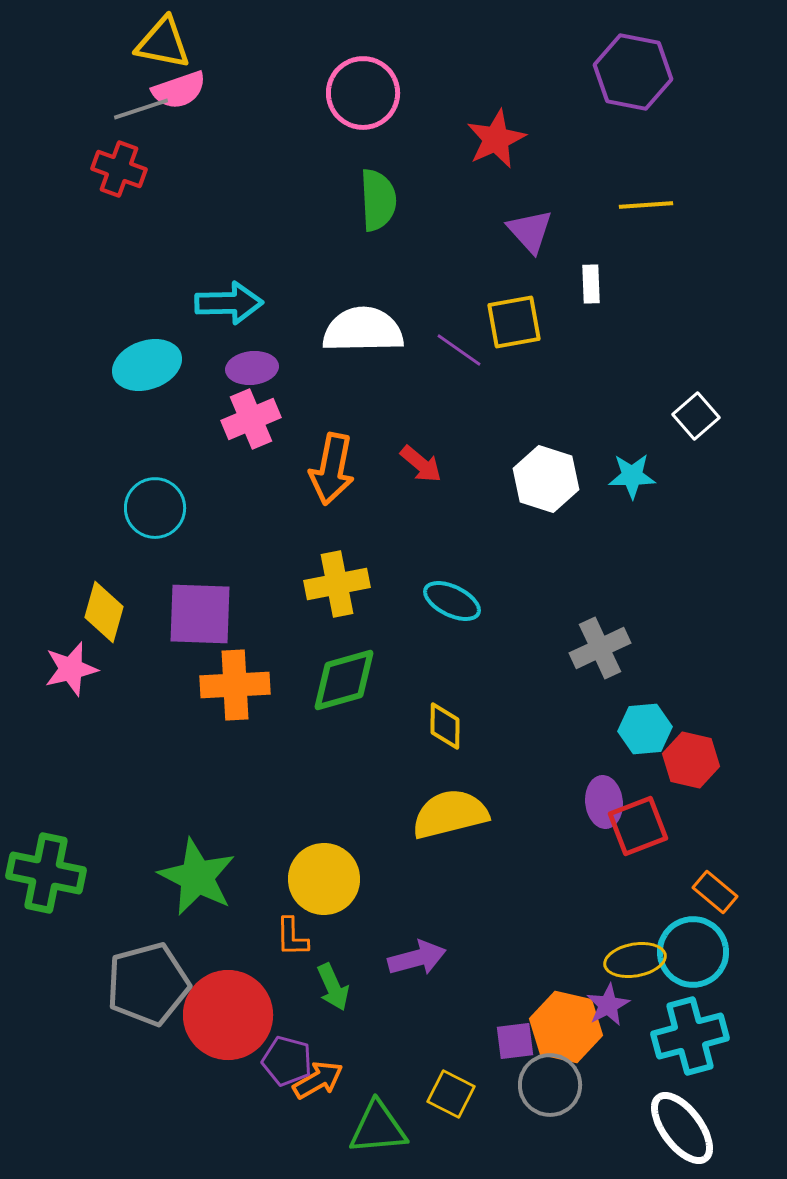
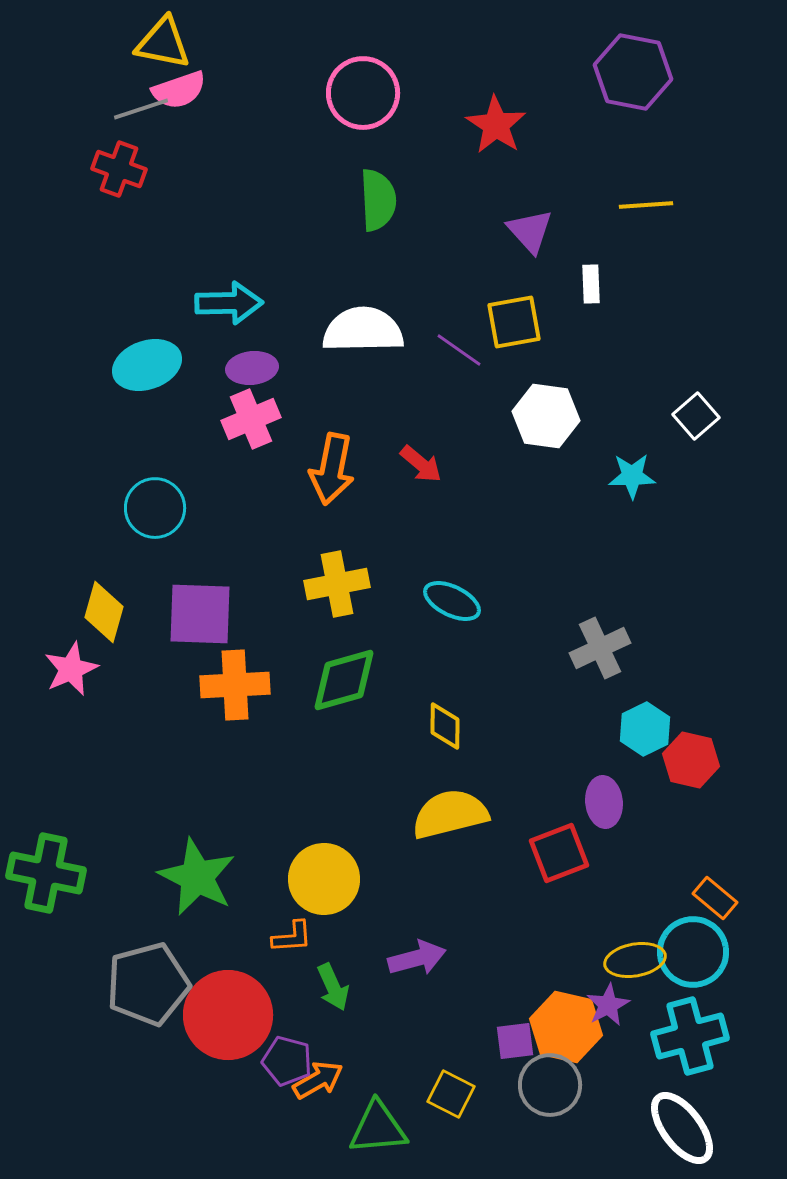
red star at (496, 139): moved 14 px up; rotated 14 degrees counterclockwise
white hexagon at (546, 479): moved 63 px up; rotated 10 degrees counterclockwise
pink star at (71, 669): rotated 10 degrees counterclockwise
cyan hexagon at (645, 729): rotated 21 degrees counterclockwise
red square at (638, 826): moved 79 px left, 27 px down
orange rectangle at (715, 892): moved 6 px down
orange L-shape at (292, 937): rotated 93 degrees counterclockwise
